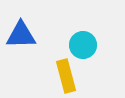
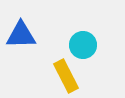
yellow rectangle: rotated 12 degrees counterclockwise
